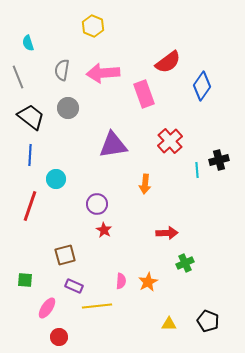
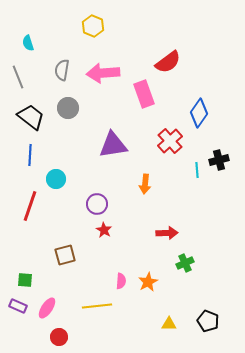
blue diamond: moved 3 px left, 27 px down
purple rectangle: moved 56 px left, 20 px down
